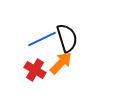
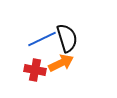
orange arrow: rotated 20 degrees clockwise
red cross: rotated 20 degrees counterclockwise
